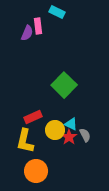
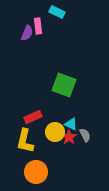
green square: rotated 25 degrees counterclockwise
yellow circle: moved 2 px down
orange circle: moved 1 px down
